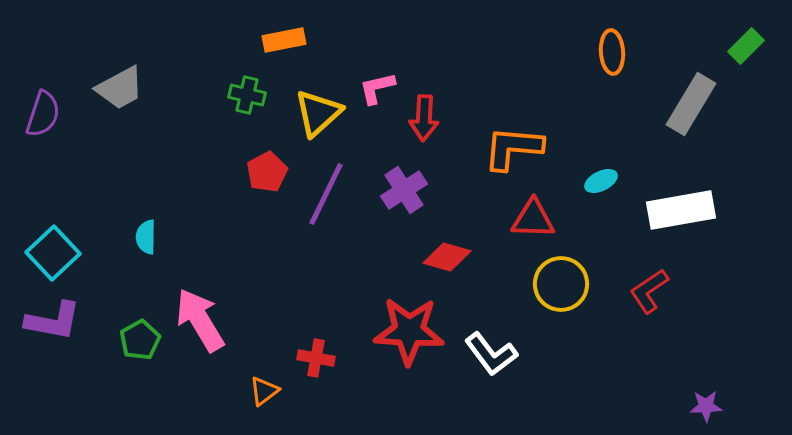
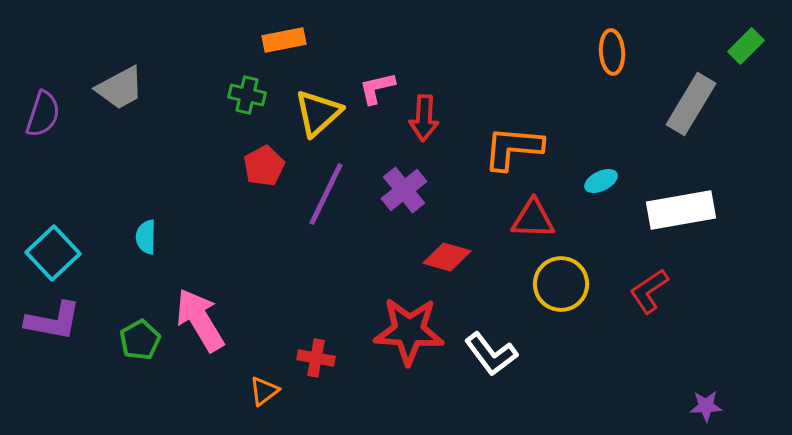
red pentagon: moved 3 px left, 6 px up
purple cross: rotated 6 degrees counterclockwise
